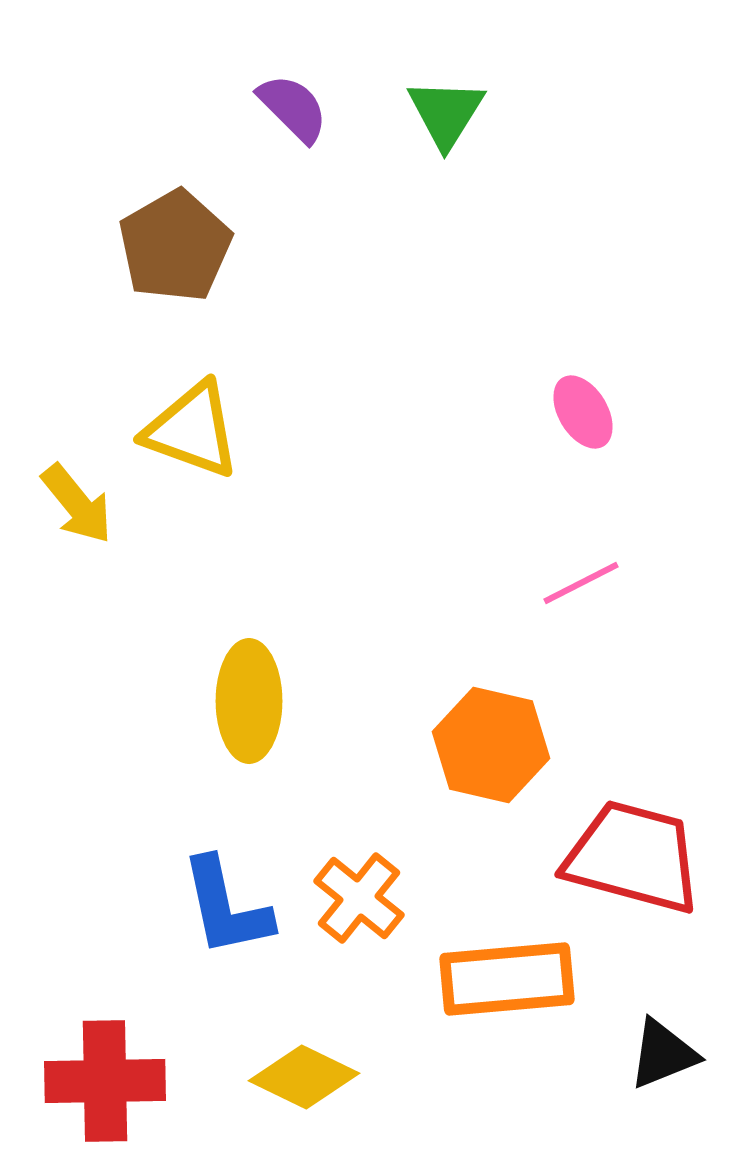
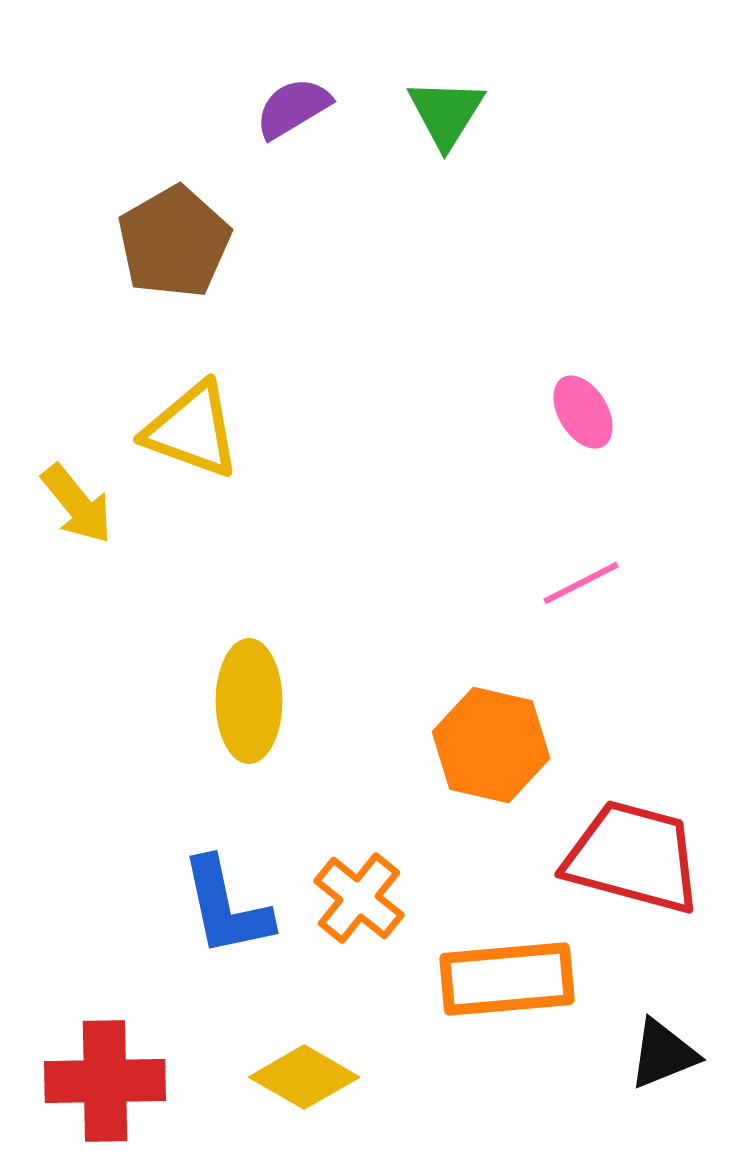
purple semicircle: rotated 76 degrees counterclockwise
brown pentagon: moved 1 px left, 4 px up
yellow diamond: rotated 4 degrees clockwise
